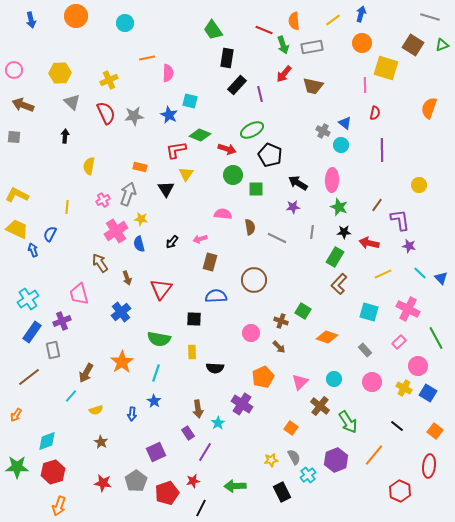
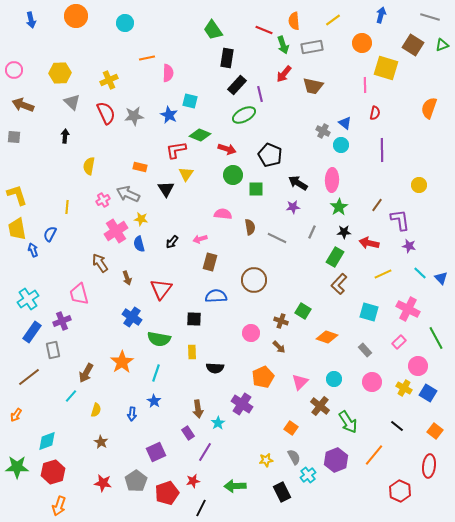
blue arrow at (361, 14): moved 20 px right, 1 px down
green ellipse at (252, 130): moved 8 px left, 15 px up
gray arrow at (128, 194): rotated 85 degrees counterclockwise
yellow L-shape at (17, 195): rotated 45 degrees clockwise
green star at (339, 207): rotated 18 degrees clockwise
yellow trapezoid at (17, 229): rotated 125 degrees counterclockwise
gray line at (312, 232): rotated 16 degrees clockwise
blue cross at (121, 312): moved 11 px right, 5 px down; rotated 18 degrees counterclockwise
yellow semicircle at (96, 410): rotated 56 degrees counterclockwise
yellow star at (271, 460): moved 5 px left
